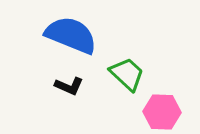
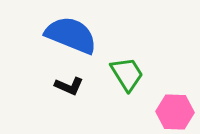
green trapezoid: rotated 15 degrees clockwise
pink hexagon: moved 13 px right
